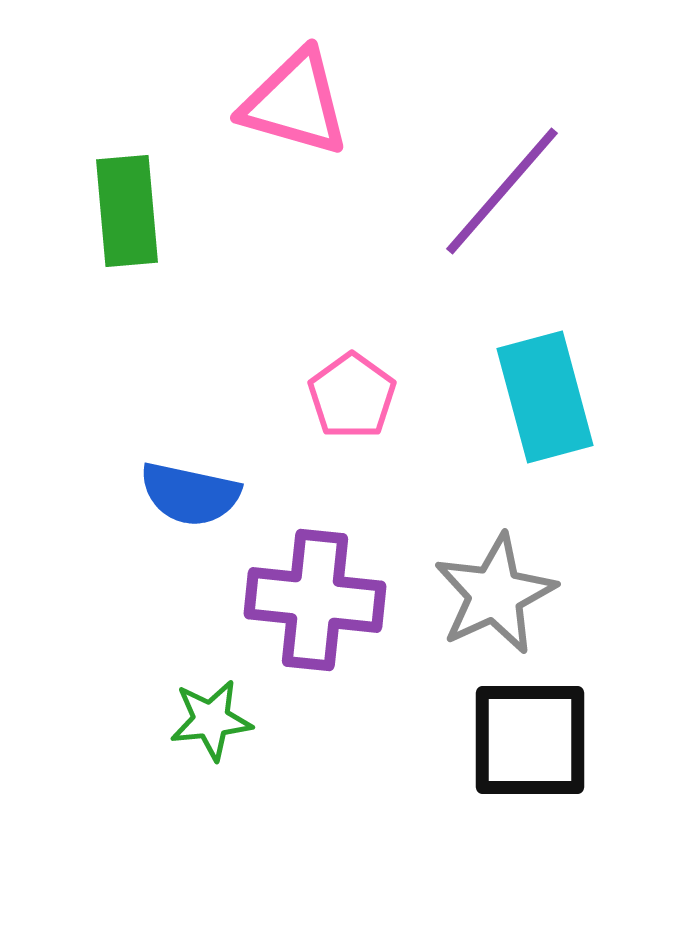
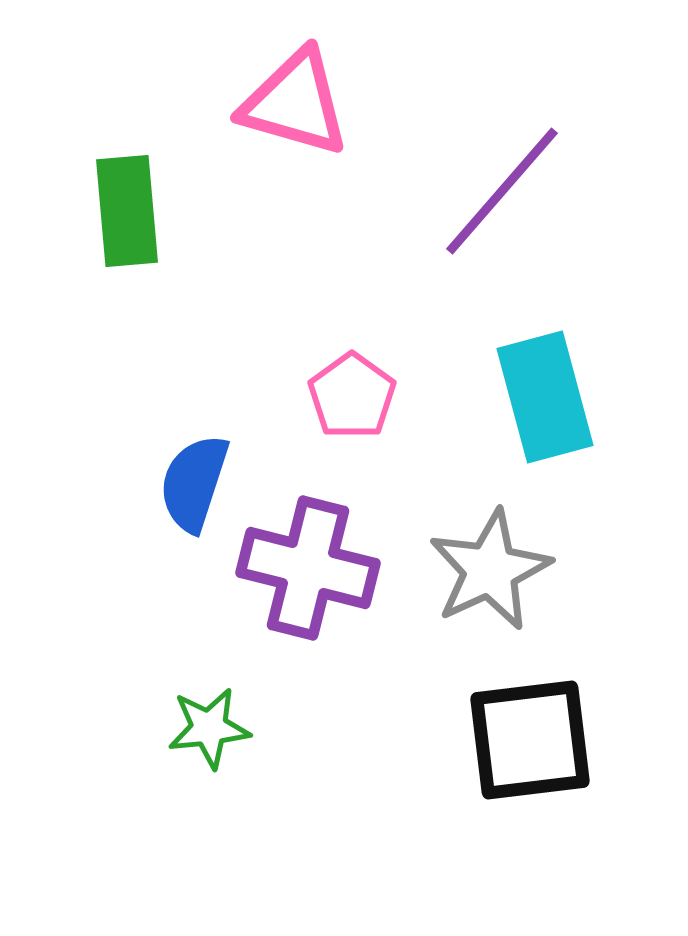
blue semicircle: moved 4 px right, 11 px up; rotated 96 degrees clockwise
gray star: moved 5 px left, 24 px up
purple cross: moved 7 px left, 32 px up; rotated 8 degrees clockwise
green star: moved 2 px left, 8 px down
black square: rotated 7 degrees counterclockwise
